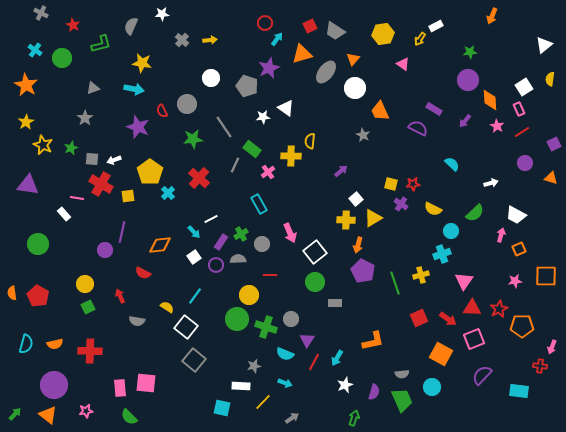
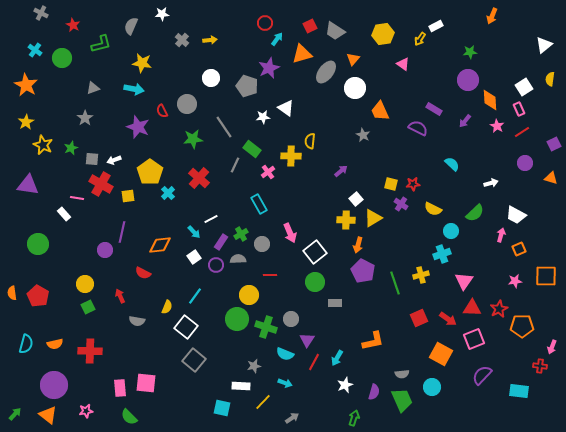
yellow semicircle at (167, 307): rotated 80 degrees clockwise
